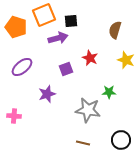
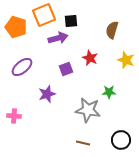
brown semicircle: moved 3 px left
